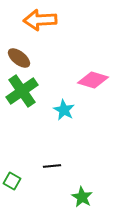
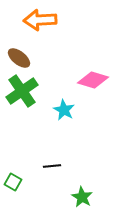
green square: moved 1 px right, 1 px down
